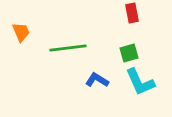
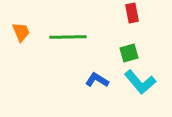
green line: moved 11 px up; rotated 6 degrees clockwise
cyan L-shape: rotated 16 degrees counterclockwise
